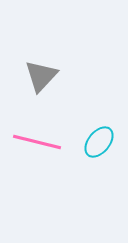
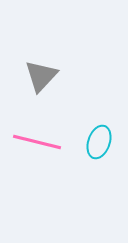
cyan ellipse: rotated 20 degrees counterclockwise
